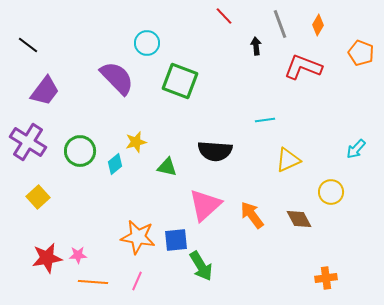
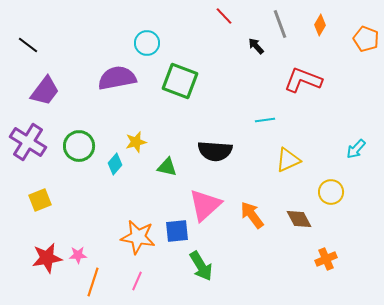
orange diamond: moved 2 px right
black arrow: rotated 36 degrees counterclockwise
orange pentagon: moved 5 px right, 14 px up
red L-shape: moved 13 px down
purple semicircle: rotated 57 degrees counterclockwise
green circle: moved 1 px left, 5 px up
cyan diamond: rotated 10 degrees counterclockwise
yellow square: moved 2 px right, 3 px down; rotated 20 degrees clockwise
blue square: moved 1 px right, 9 px up
orange cross: moved 19 px up; rotated 15 degrees counterclockwise
orange line: rotated 76 degrees counterclockwise
